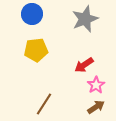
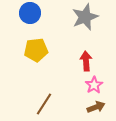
blue circle: moved 2 px left, 1 px up
gray star: moved 2 px up
red arrow: moved 2 px right, 4 px up; rotated 120 degrees clockwise
pink star: moved 2 px left
brown arrow: rotated 12 degrees clockwise
